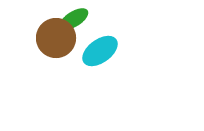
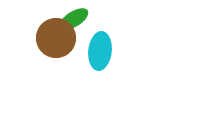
cyan ellipse: rotated 48 degrees counterclockwise
